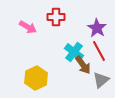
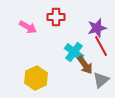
purple star: rotated 24 degrees clockwise
red line: moved 2 px right, 5 px up
brown arrow: moved 2 px right
